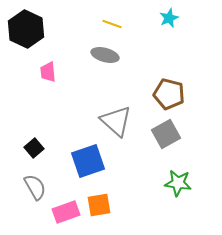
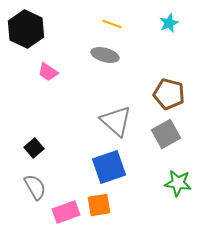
cyan star: moved 5 px down
pink trapezoid: rotated 50 degrees counterclockwise
blue square: moved 21 px right, 6 px down
